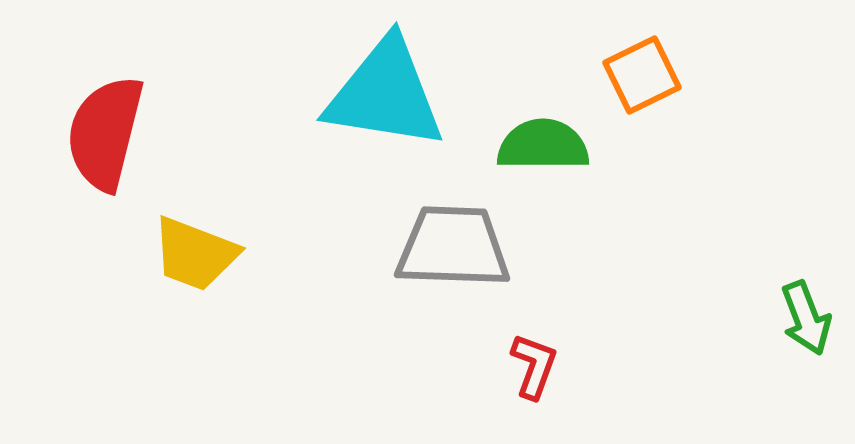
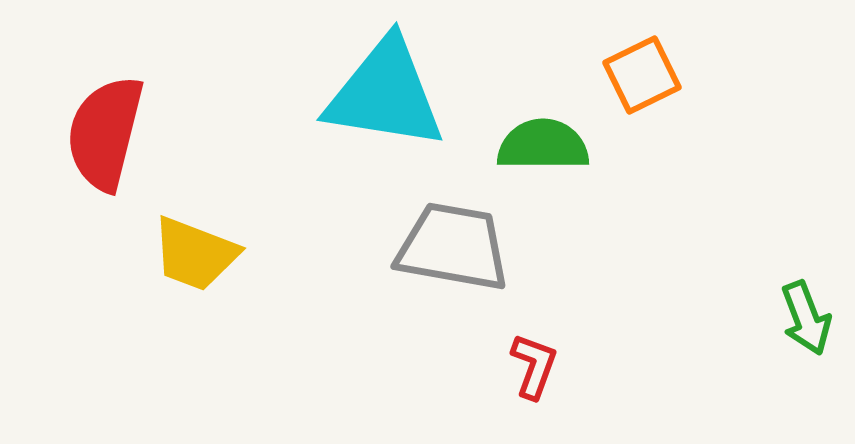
gray trapezoid: rotated 8 degrees clockwise
